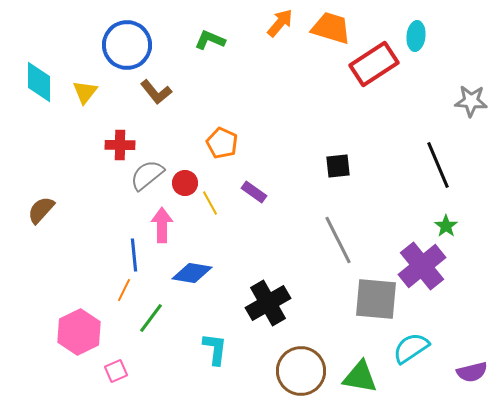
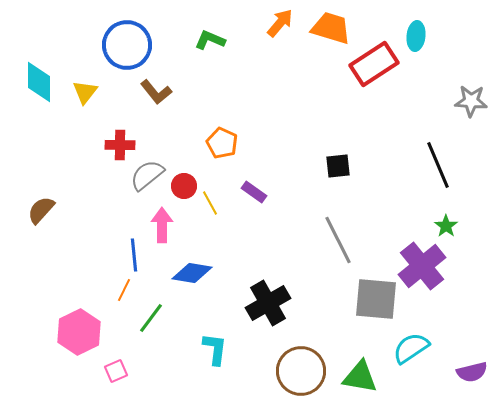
red circle: moved 1 px left, 3 px down
